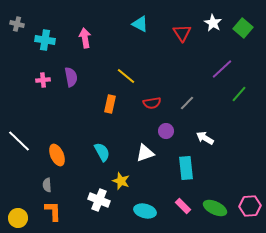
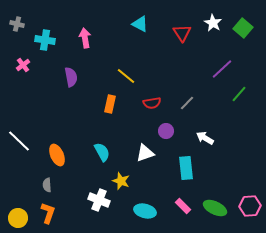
pink cross: moved 20 px left, 15 px up; rotated 32 degrees counterclockwise
orange L-shape: moved 5 px left, 2 px down; rotated 20 degrees clockwise
